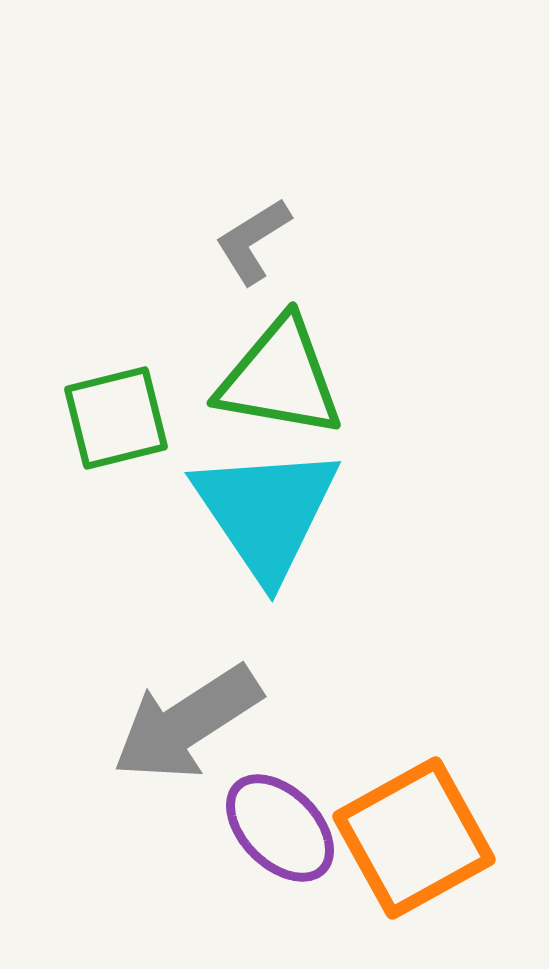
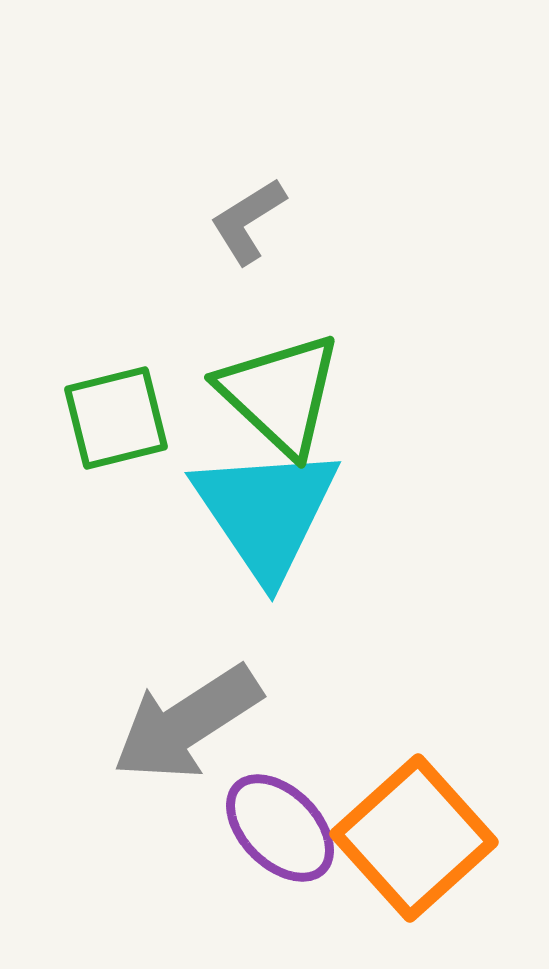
gray L-shape: moved 5 px left, 20 px up
green triangle: moved 16 px down; rotated 33 degrees clockwise
orange square: rotated 13 degrees counterclockwise
